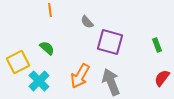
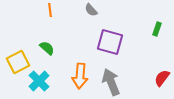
gray semicircle: moved 4 px right, 12 px up
green rectangle: moved 16 px up; rotated 40 degrees clockwise
orange arrow: rotated 25 degrees counterclockwise
